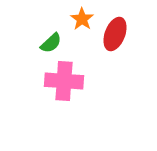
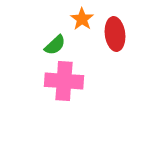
red ellipse: rotated 28 degrees counterclockwise
green semicircle: moved 4 px right, 2 px down
